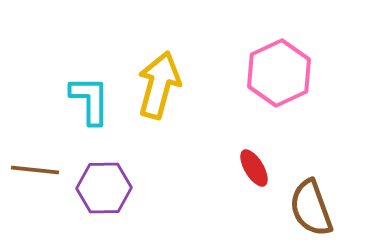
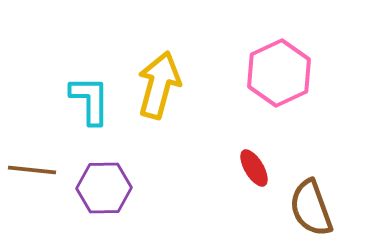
brown line: moved 3 px left
